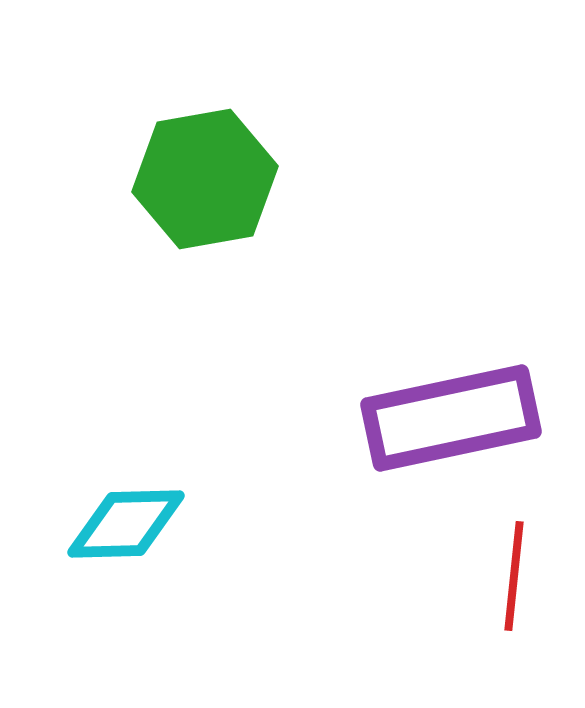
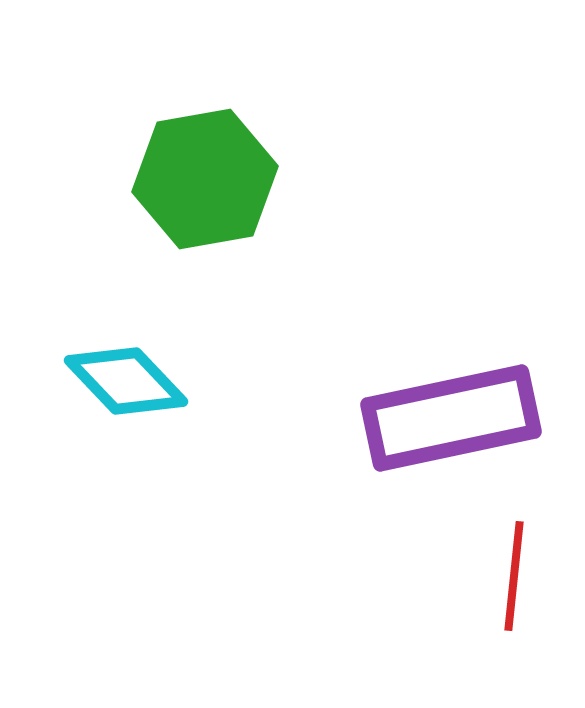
cyan diamond: moved 143 px up; rotated 48 degrees clockwise
